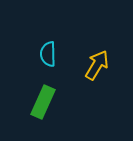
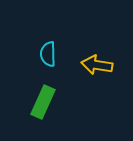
yellow arrow: rotated 112 degrees counterclockwise
